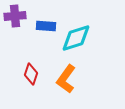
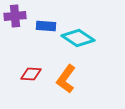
cyan diamond: moved 2 px right; rotated 52 degrees clockwise
red diamond: rotated 75 degrees clockwise
